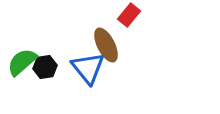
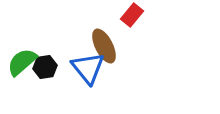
red rectangle: moved 3 px right
brown ellipse: moved 2 px left, 1 px down
